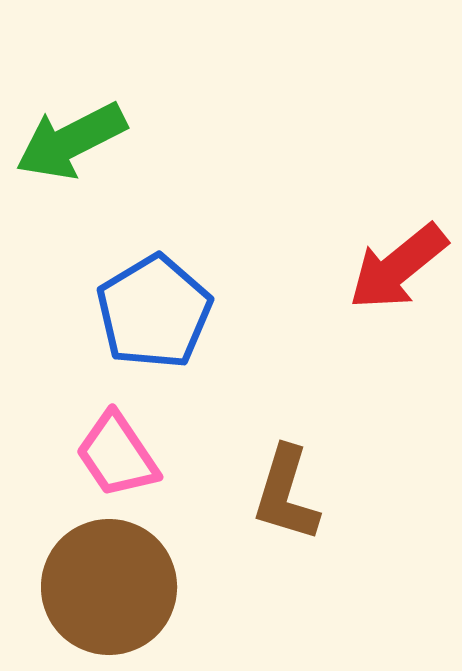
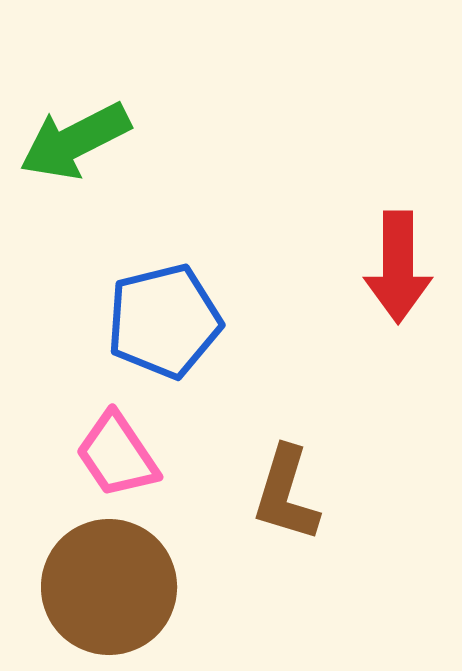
green arrow: moved 4 px right
red arrow: rotated 51 degrees counterclockwise
blue pentagon: moved 10 px right, 9 px down; rotated 17 degrees clockwise
